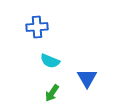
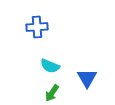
cyan semicircle: moved 5 px down
